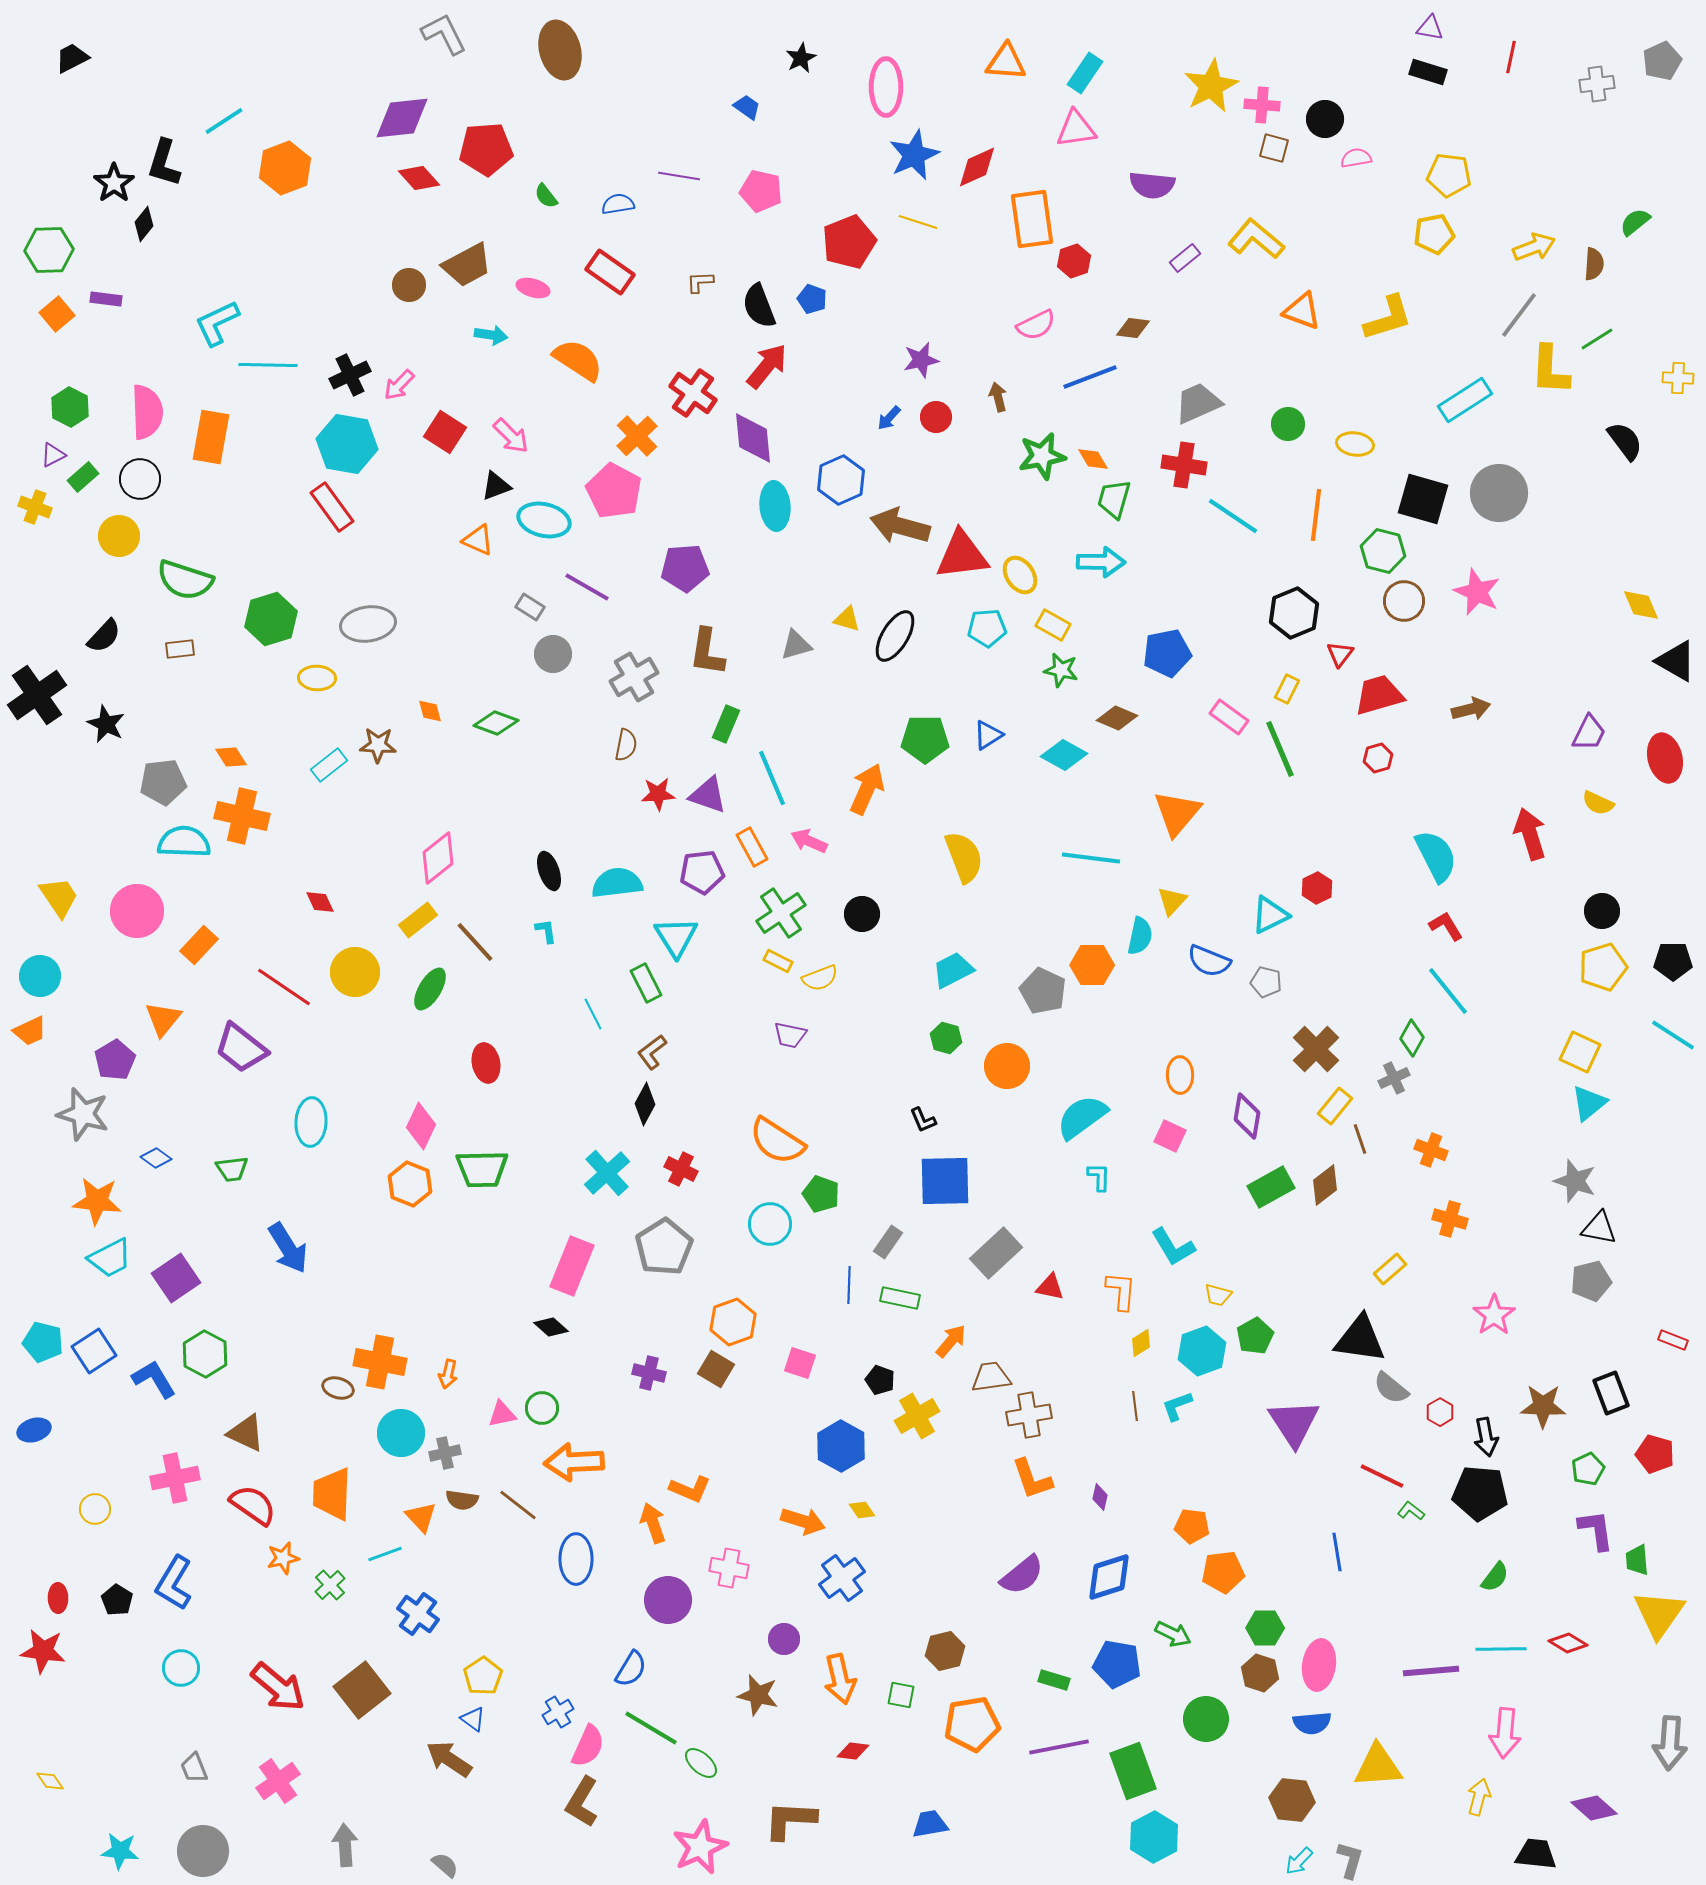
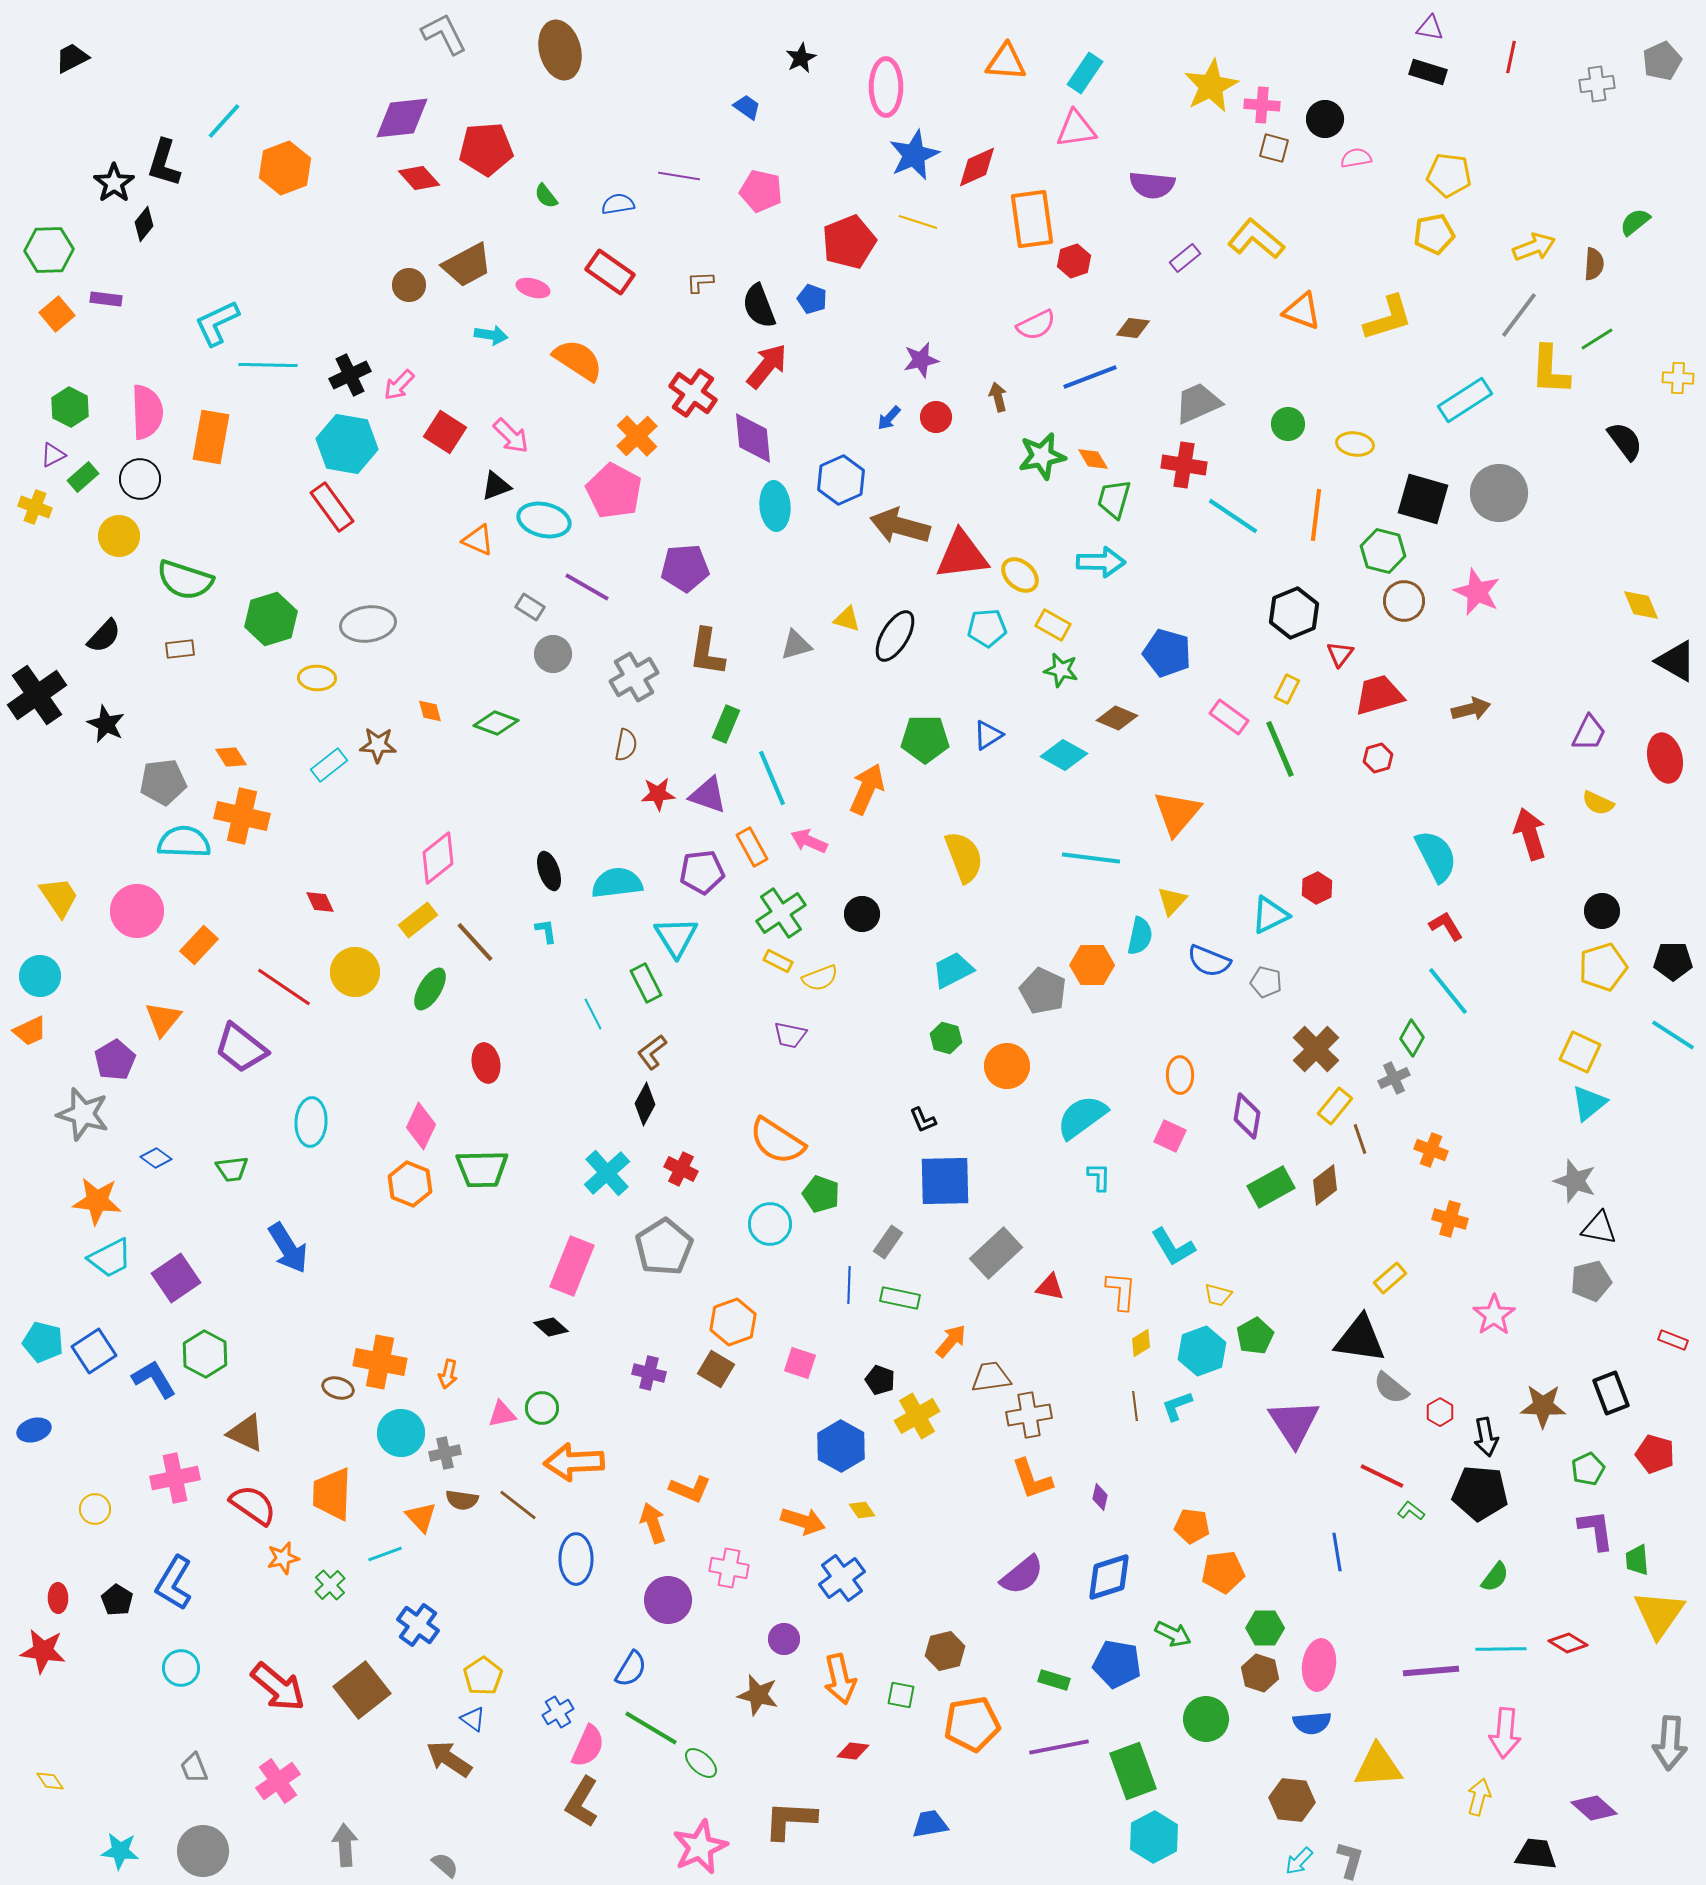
cyan line at (224, 121): rotated 15 degrees counterclockwise
yellow ellipse at (1020, 575): rotated 15 degrees counterclockwise
blue pentagon at (1167, 653): rotated 27 degrees clockwise
yellow rectangle at (1390, 1269): moved 9 px down
blue cross at (418, 1614): moved 11 px down
